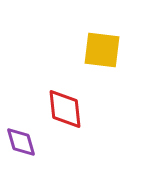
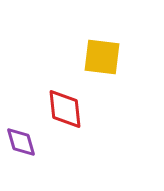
yellow square: moved 7 px down
